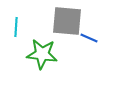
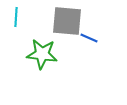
cyan line: moved 10 px up
